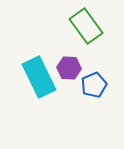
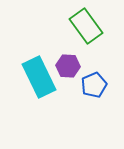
purple hexagon: moved 1 px left, 2 px up
